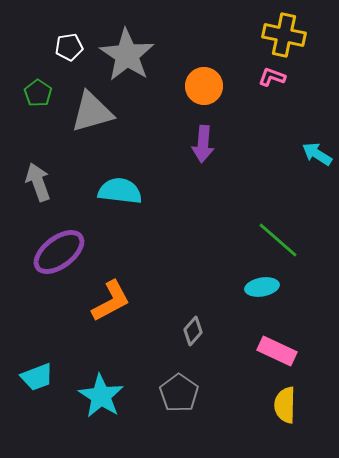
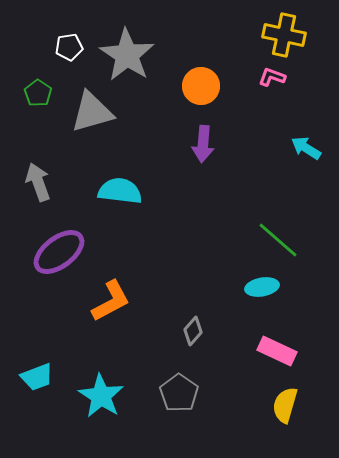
orange circle: moved 3 px left
cyan arrow: moved 11 px left, 6 px up
yellow semicircle: rotated 15 degrees clockwise
